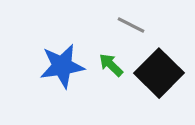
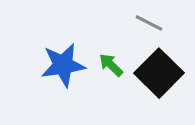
gray line: moved 18 px right, 2 px up
blue star: moved 1 px right, 1 px up
